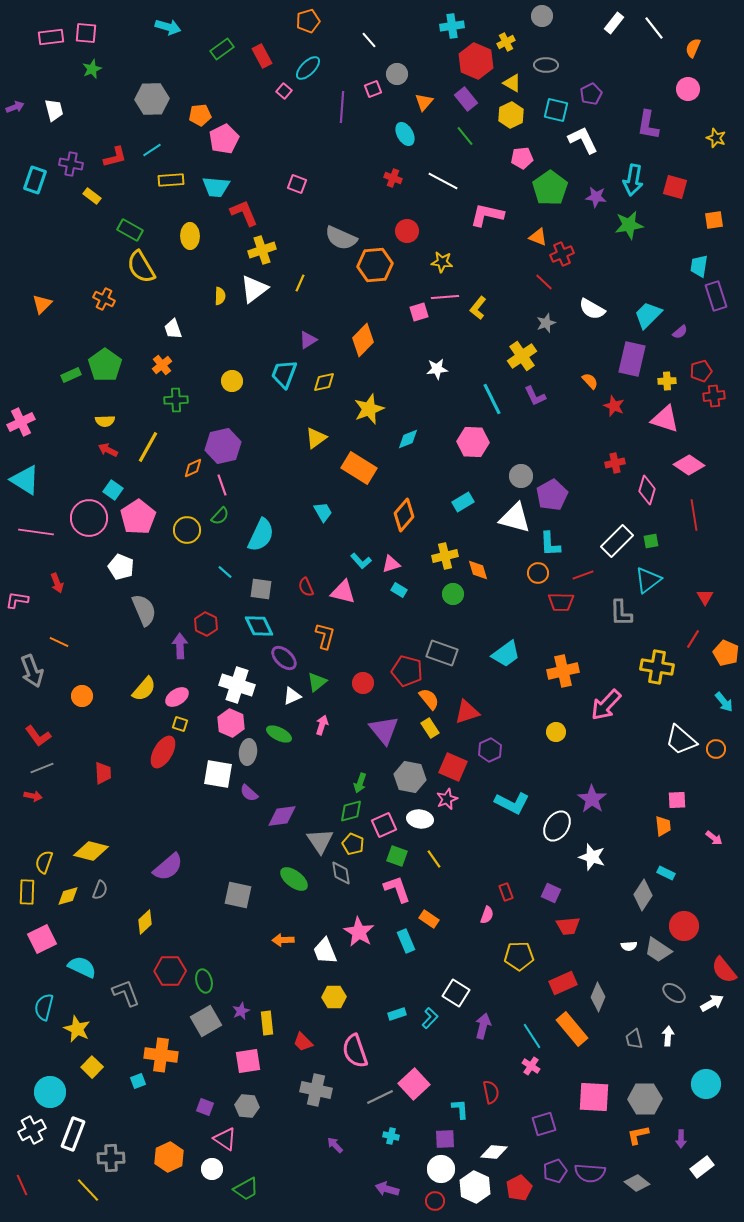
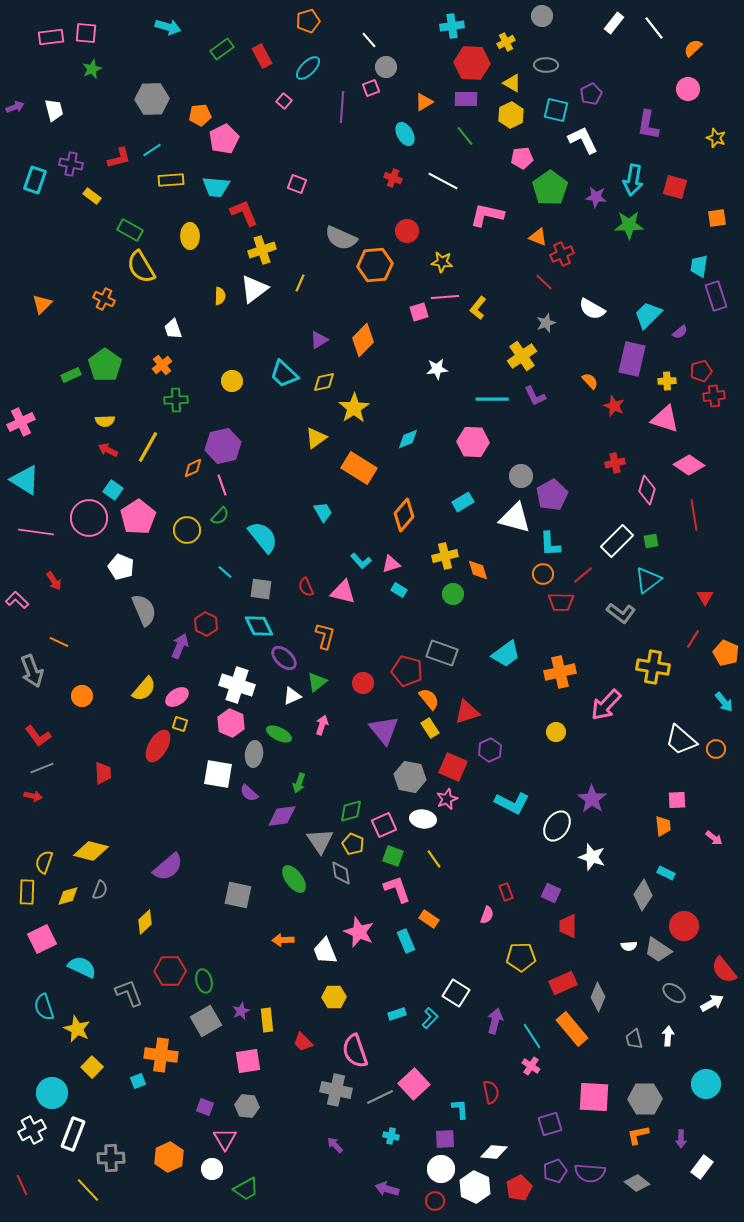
orange semicircle at (693, 48): rotated 24 degrees clockwise
red hexagon at (476, 61): moved 4 px left, 2 px down; rotated 20 degrees counterclockwise
gray circle at (397, 74): moved 11 px left, 7 px up
pink square at (373, 89): moved 2 px left, 1 px up
pink square at (284, 91): moved 10 px down
purple rectangle at (466, 99): rotated 50 degrees counterclockwise
orange triangle at (424, 102): rotated 18 degrees clockwise
red L-shape at (115, 157): moved 4 px right, 1 px down
orange square at (714, 220): moved 3 px right, 2 px up
green star at (629, 225): rotated 8 degrees clockwise
purple triangle at (308, 340): moved 11 px right
cyan trapezoid at (284, 374): rotated 68 degrees counterclockwise
cyan line at (492, 399): rotated 64 degrees counterclockwise
yellow star at (369, 409): moved 15 px left, 1 px up; rotated 12 degrees counterclockwise
cyan semicircle at (261, 535): moved 2 px right, 2 px down; rotated 64 degrees counterclockwise
orange circle at (538, 573): moved 5 px right, 1 px down
red line at (583, 575): rotated 20 degrees counterclockwise
red arrow at (57, 583): moved 3 px left, 2 px up; rotated 12 degrees counterclockwise
pink L-shape at (17, 600): rotated 35 degrees clockwise
gray L-shape at (621, 613): rotated 52 degrees counterclockwise
purple arrow at (180, 646): rotated 25 degrees clockwise
yellow cross at (657, 667): moved 4 px left
orange cross at (563, 671): moved 3 px left, 1 px down
red ellipse at (163, 752): moved 5 px left, 6 px up
gray ellipse at (248, 752): moved 6 px right, 2 px down
green arrow at (360, 783): moved 61 px left
white ellipse at (420, 819): moved 3 px right
green square at (397, 856): moved 4 px left
green ellipse at (294, 879): rotated 16 degrees clockwise
red trapezoid at (568, 926): rotated 95 degrees clockwise
pink star at (359, 932): rotated 8 degrees counterclockwise
yellow pentagon at (519, 956): moved 2 px right, 1 px down
gray L-shape at (126, 993): moved 3 px right
cyan semicircle at (44, 1007): rotated 32 degrees counterclockwise
yellow rectangle at (267, 1023): moved 3 px up
purple arrow at (483, 1026): moved 12 px right, 5 px up
gray cross at (316, 1090): moved 20 px right
cyan circle at (50, 1092): moved 2 px right, 1 px down
purple square at (544, 1124): moved 6 px right
pink triangle at (225, 1139): rotated 25 degrees clockwise
white rectangle at (702, 1167): rotated 15 degrees counterclockwise
